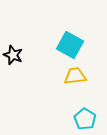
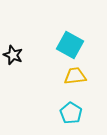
cyan pentagon: moved 14 px left, 6 px up
